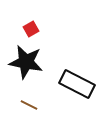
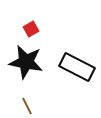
black rectangle: moved 17 px up
brown line: moved 2 px left, 1 px down; rotated 36 degrees clockwise
